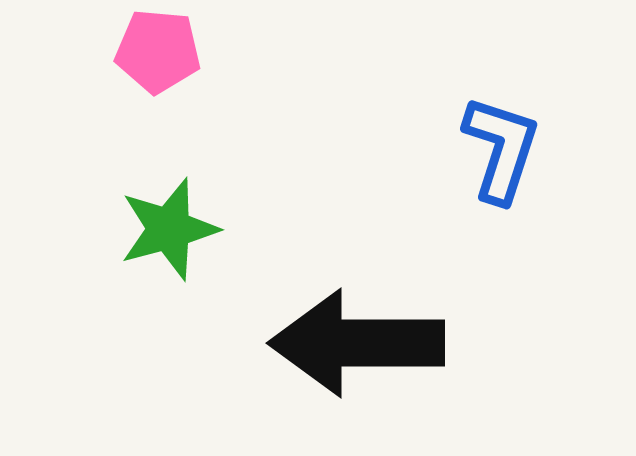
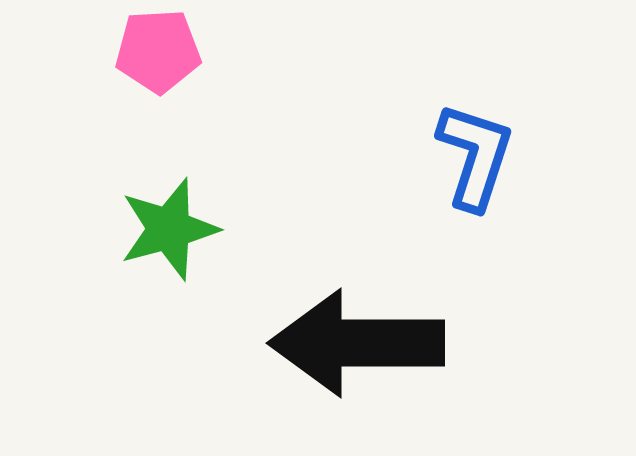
pink pentagon: rotated 8 degrees counterclockwise
blue L-shape: moved 26 px left, 7 px down
